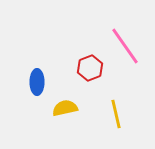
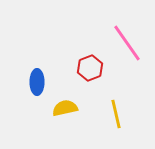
pink line: moved 2 px right, 3 px up
